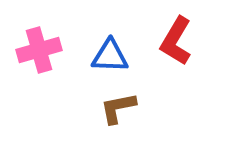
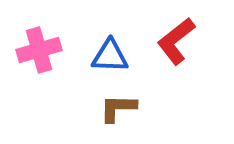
red L-shape: rotated 21 degrees clockwise
brown L-shape: rotated 12 degrees clockwise
